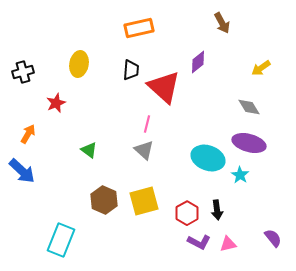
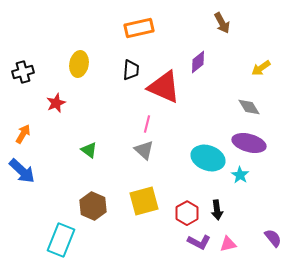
red triangle: rotated 18 degrees counterclockwise
orange arrow: moved 5 px left
brown hexagon: moved 11 px left, 6 px down
